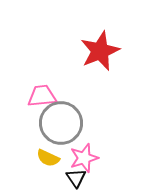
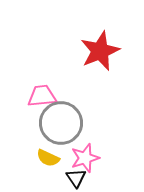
pink star: moved 1 px right
